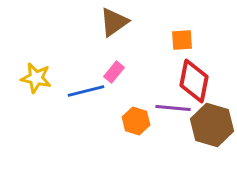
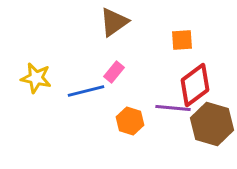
red diamond: moved 1 px right, 4 px down; rotated 42 degrees clockwise
orange hexagon: moved 6 px left
brown hexagon: moved 1 px up
